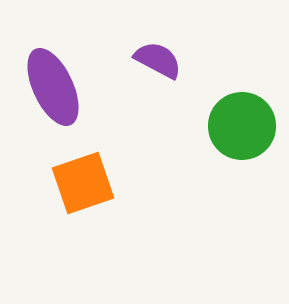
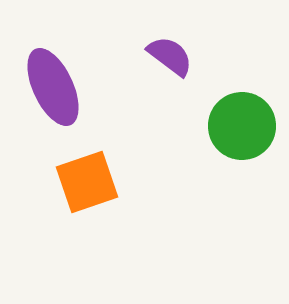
purple semicircle: moved 12 px right, 4 px up; rotated 9 degrees clockwise
orange square: moved 4 px right, 1 px up
